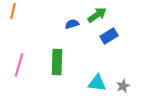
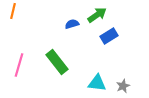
green rectangle: rotated 40 degrees counterclockwise
